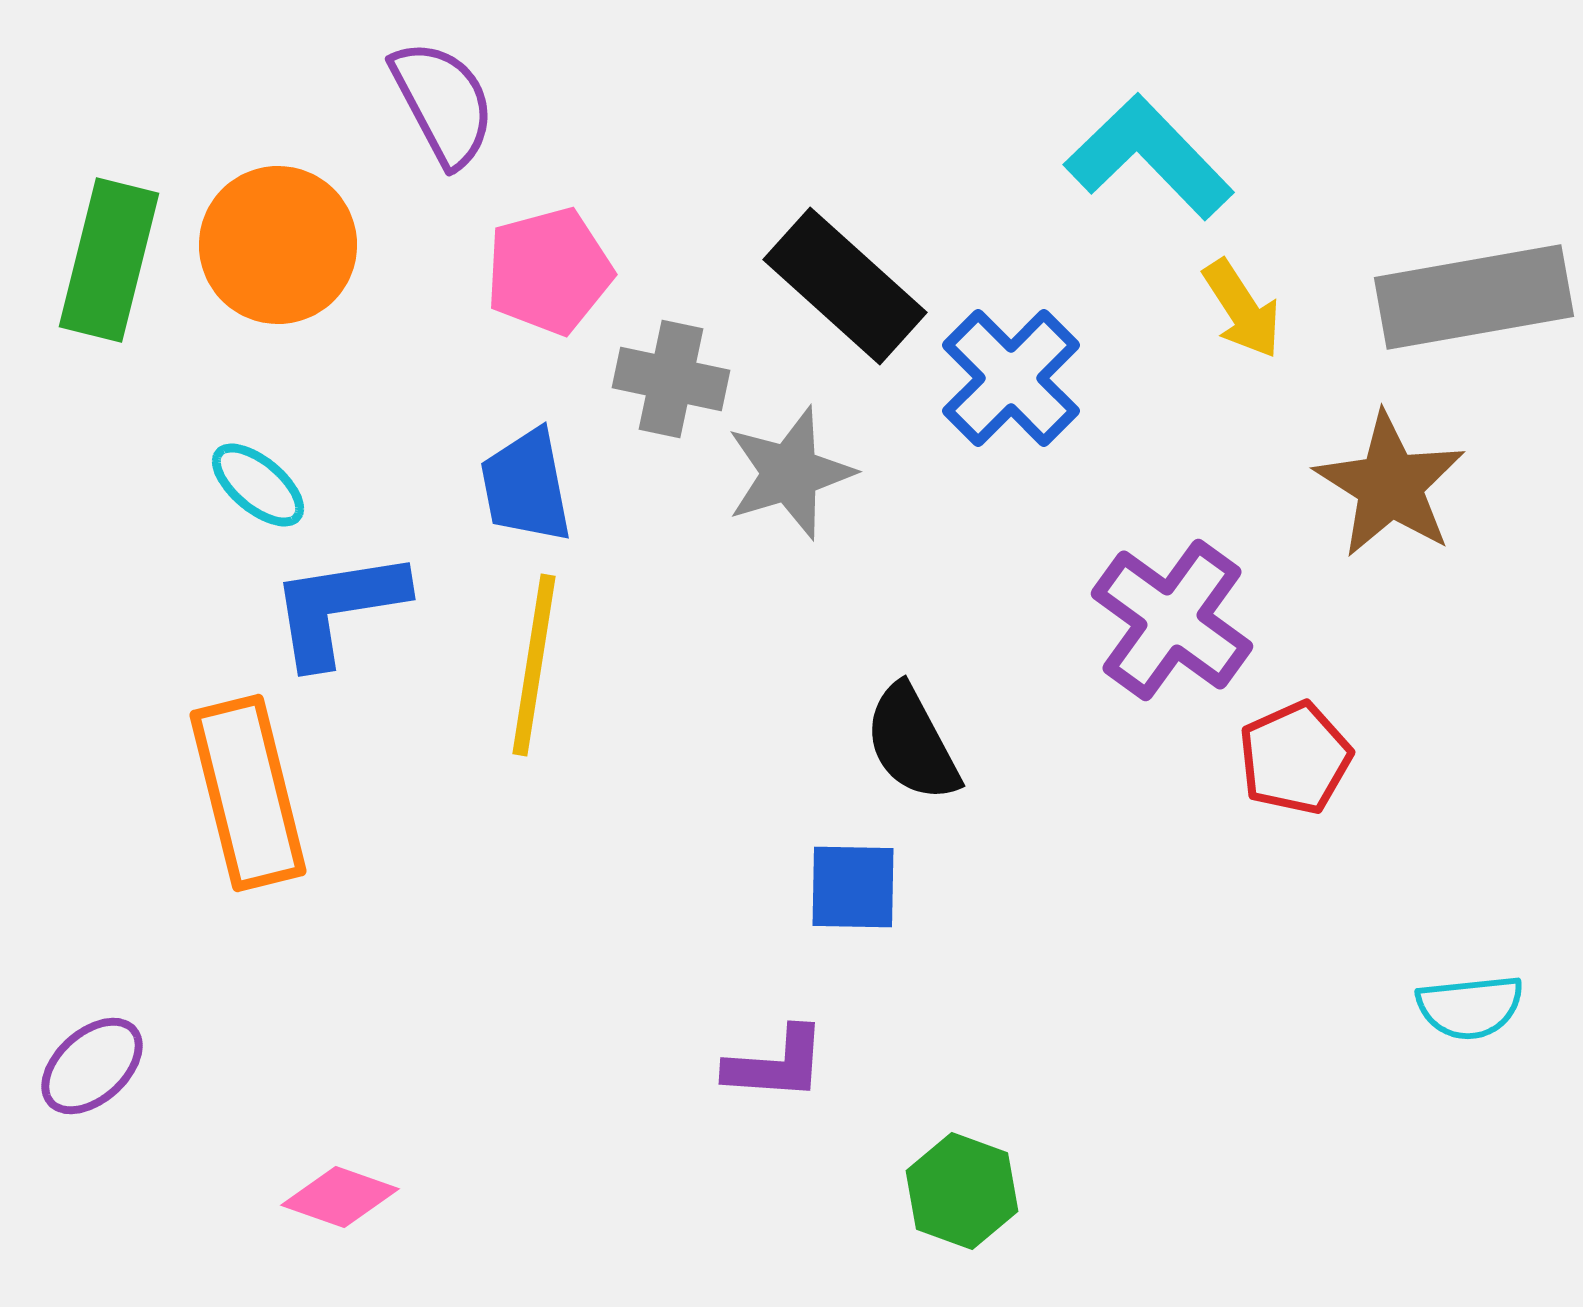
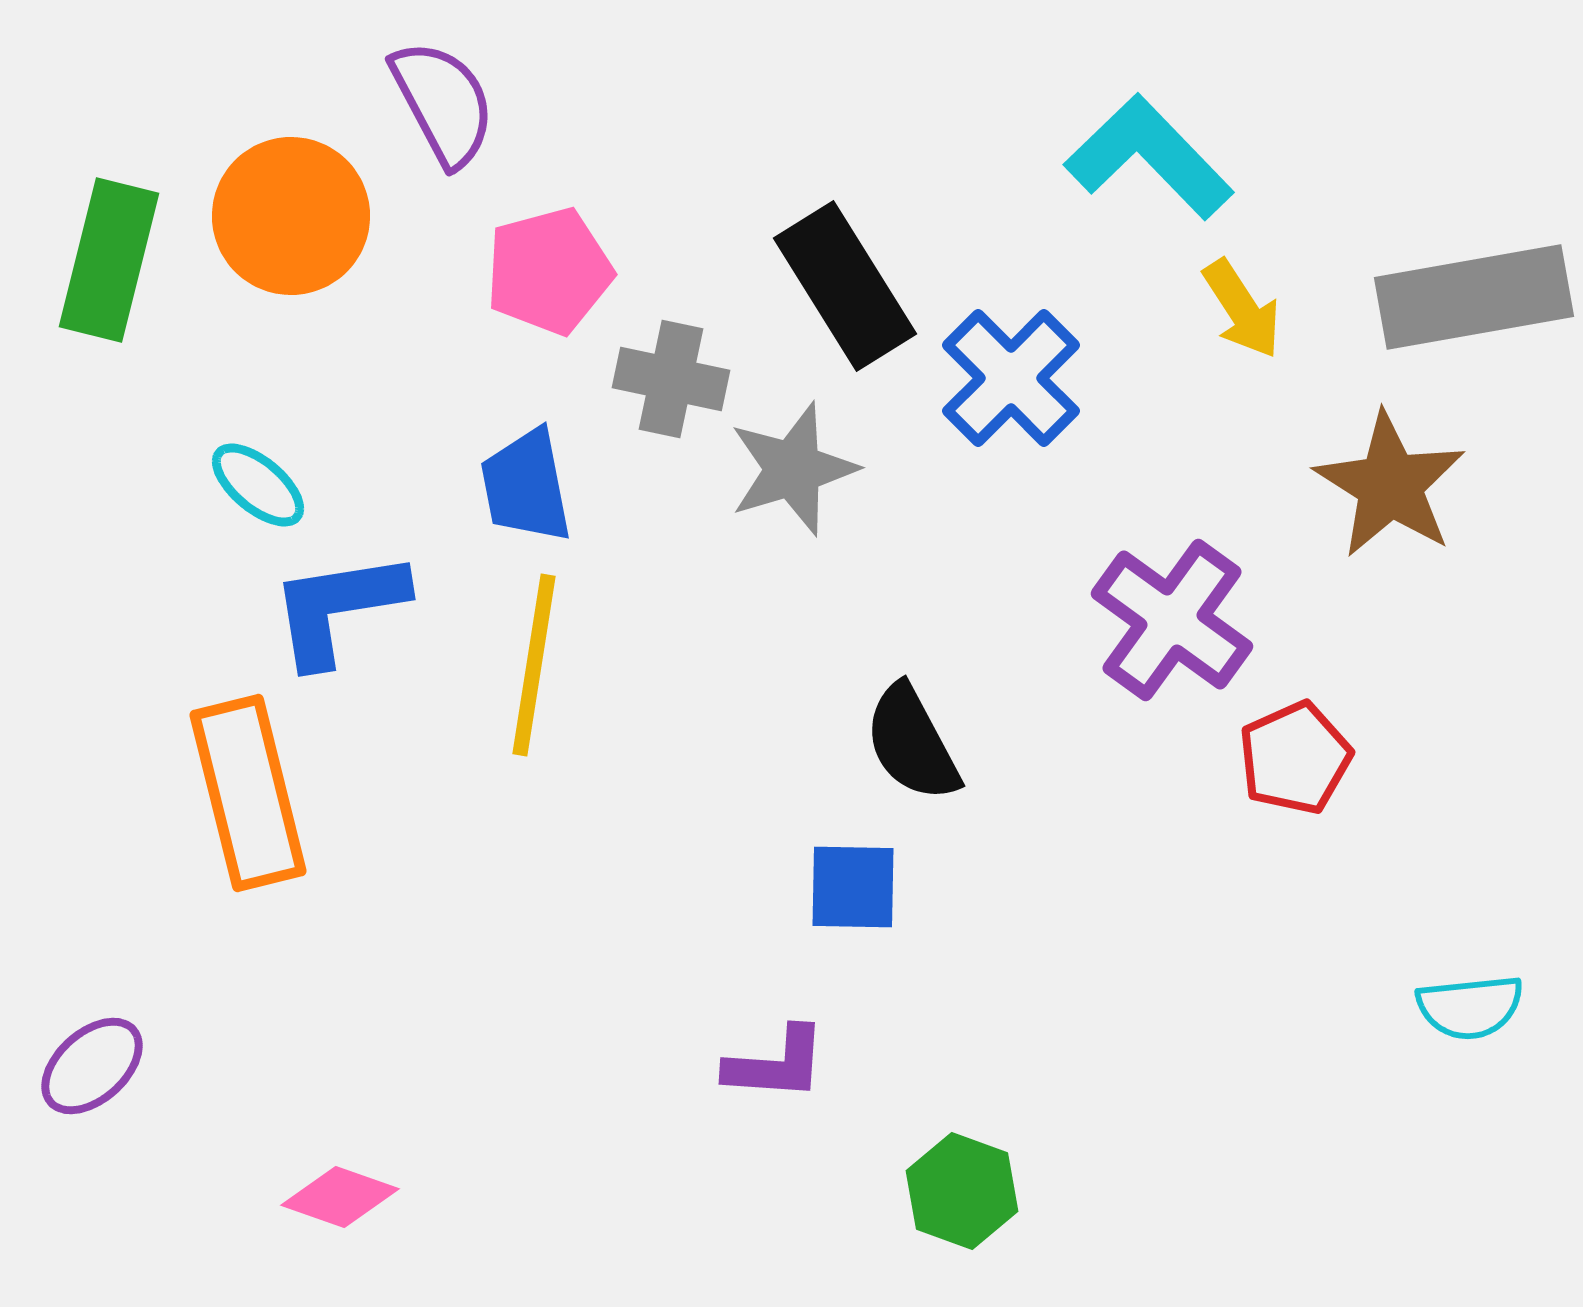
orange circle: moved 13 px right, 29 px up
black rectangle: rotated 16 degrees clockwise
gray star: moved 3 px right, 4 px up
